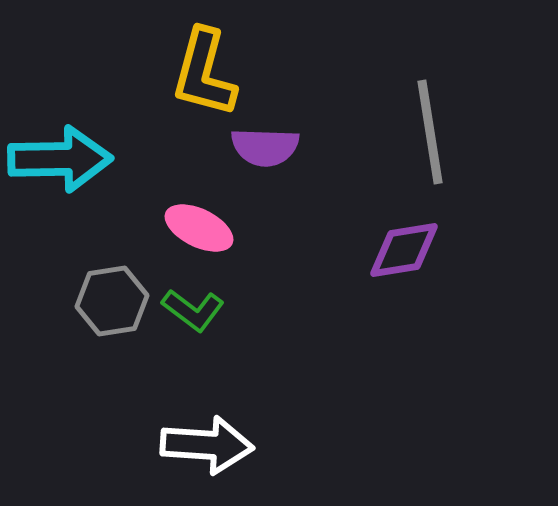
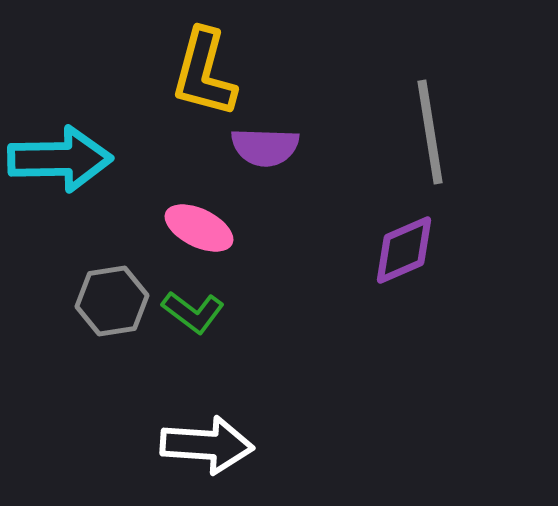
purple diamond: rotated 14 degrees counterclockwise
green L-shape: moved 2 px down
